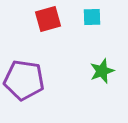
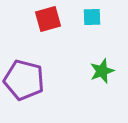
purple pentagon: rotated 6 degrees clockwise
